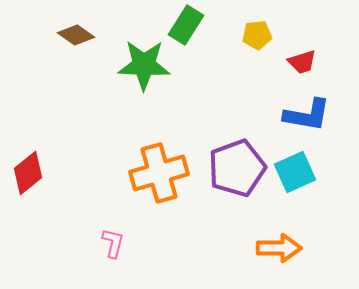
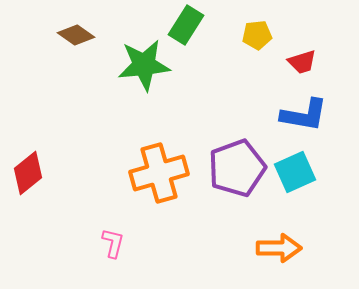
green star: rotated 8 degrees counterclockwise
blue L-shape: moved 3 px left
